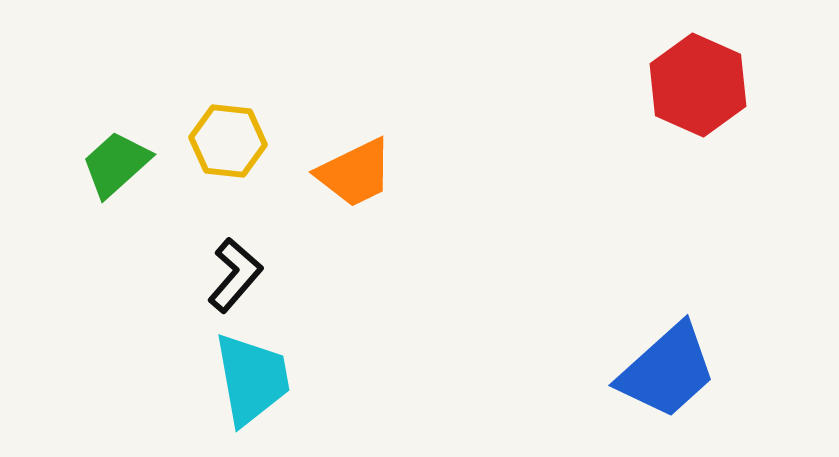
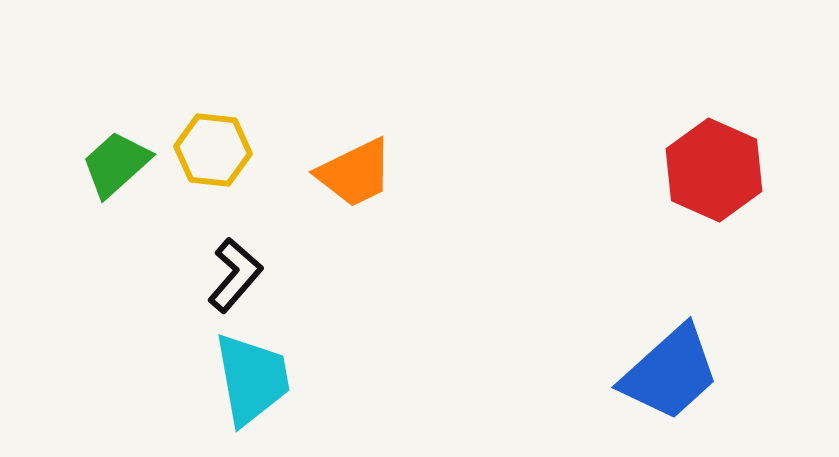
red hexagon: moved 16 px right, 85 px down
yellow hexagon: moved 15 px left, 9 px down
blue trapezoid: moved 3 px right, 2 px down
